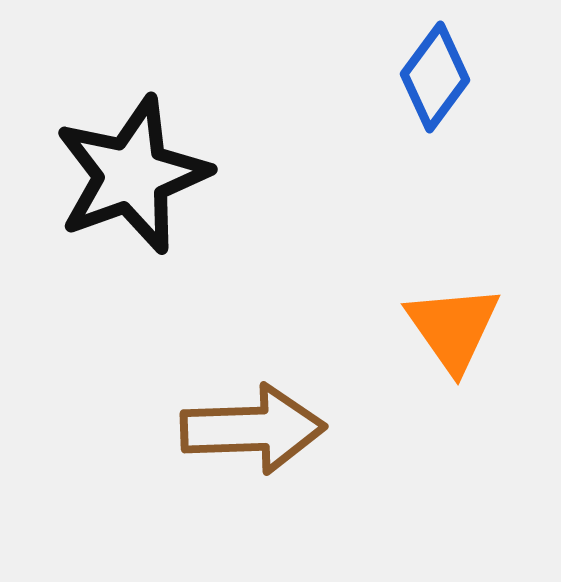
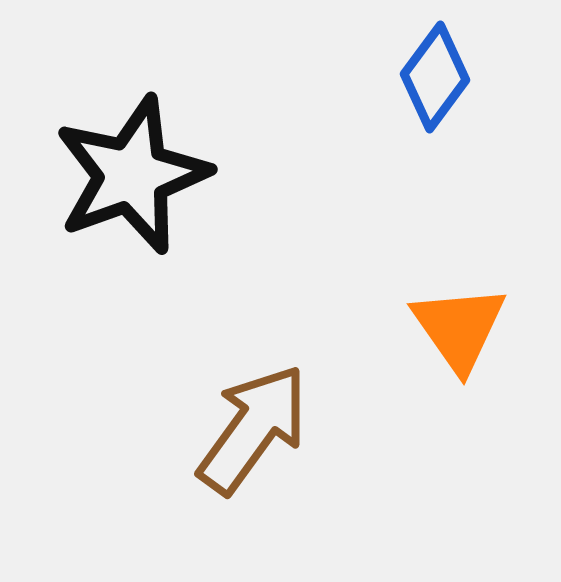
orange triangle: moved 6 px right
brown arrow: rotated 52 degrees counterclockwise
